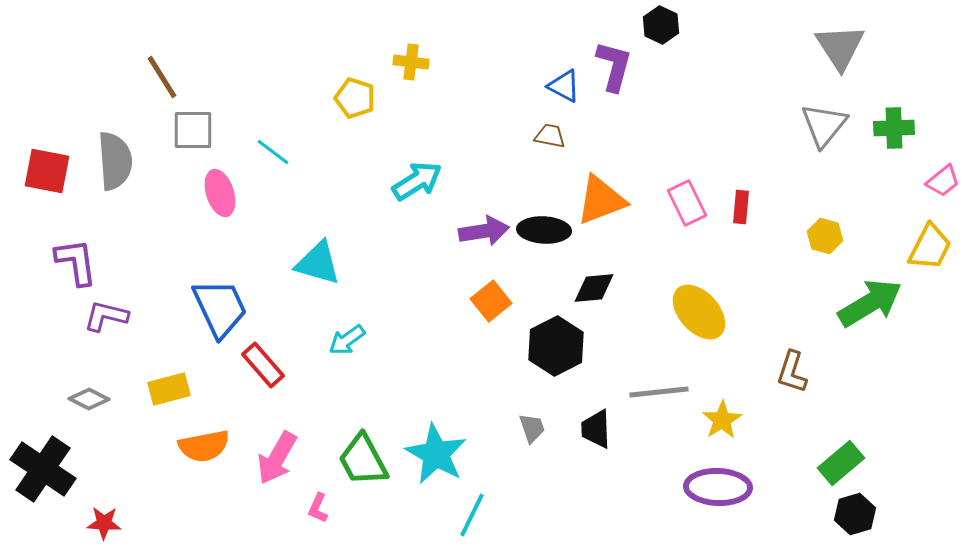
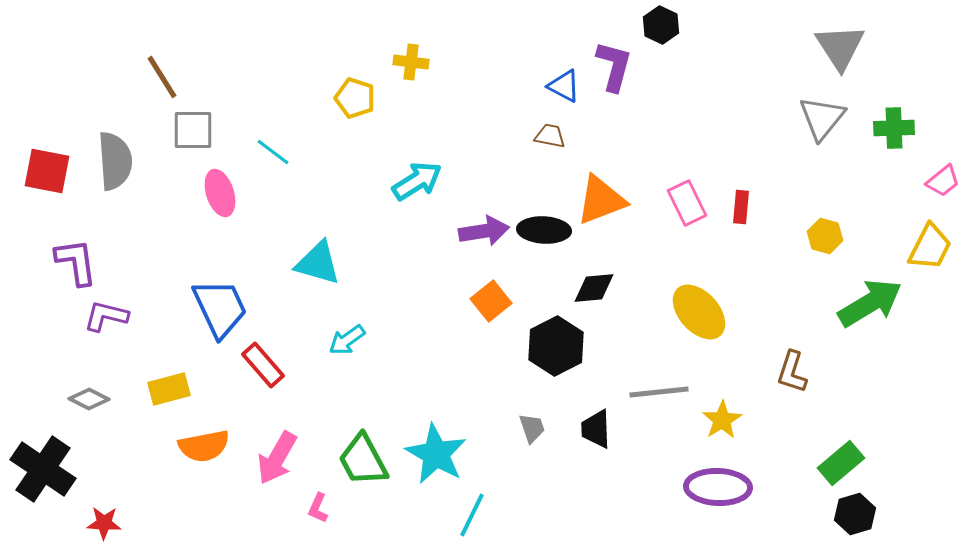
gray triangle at (824, 125): moved 2 px left, 7 px up
